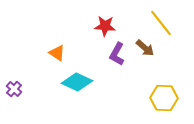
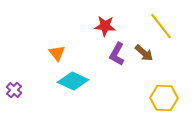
yellow line: moved 3 px down
brown arrow: moved 1 px left, 5 px down
orange triangle: rotated 18 degrees clockwise
cyan diamond: moved 4 px left, 1 px up
purple cross: moved 1 px down
